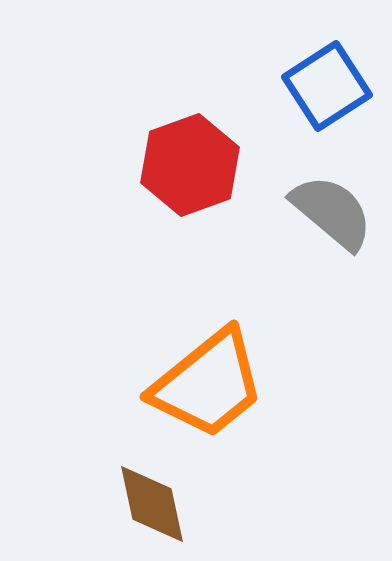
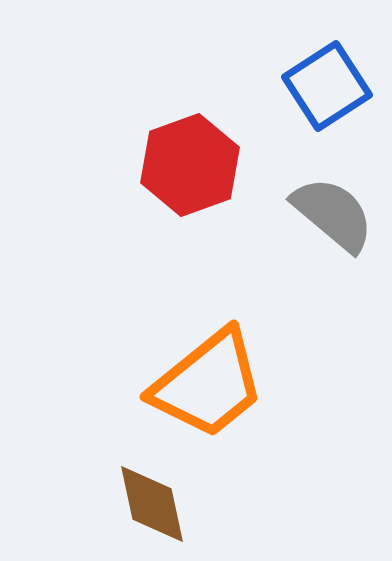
gray semicircle: moved 1 px right, 2 px down
